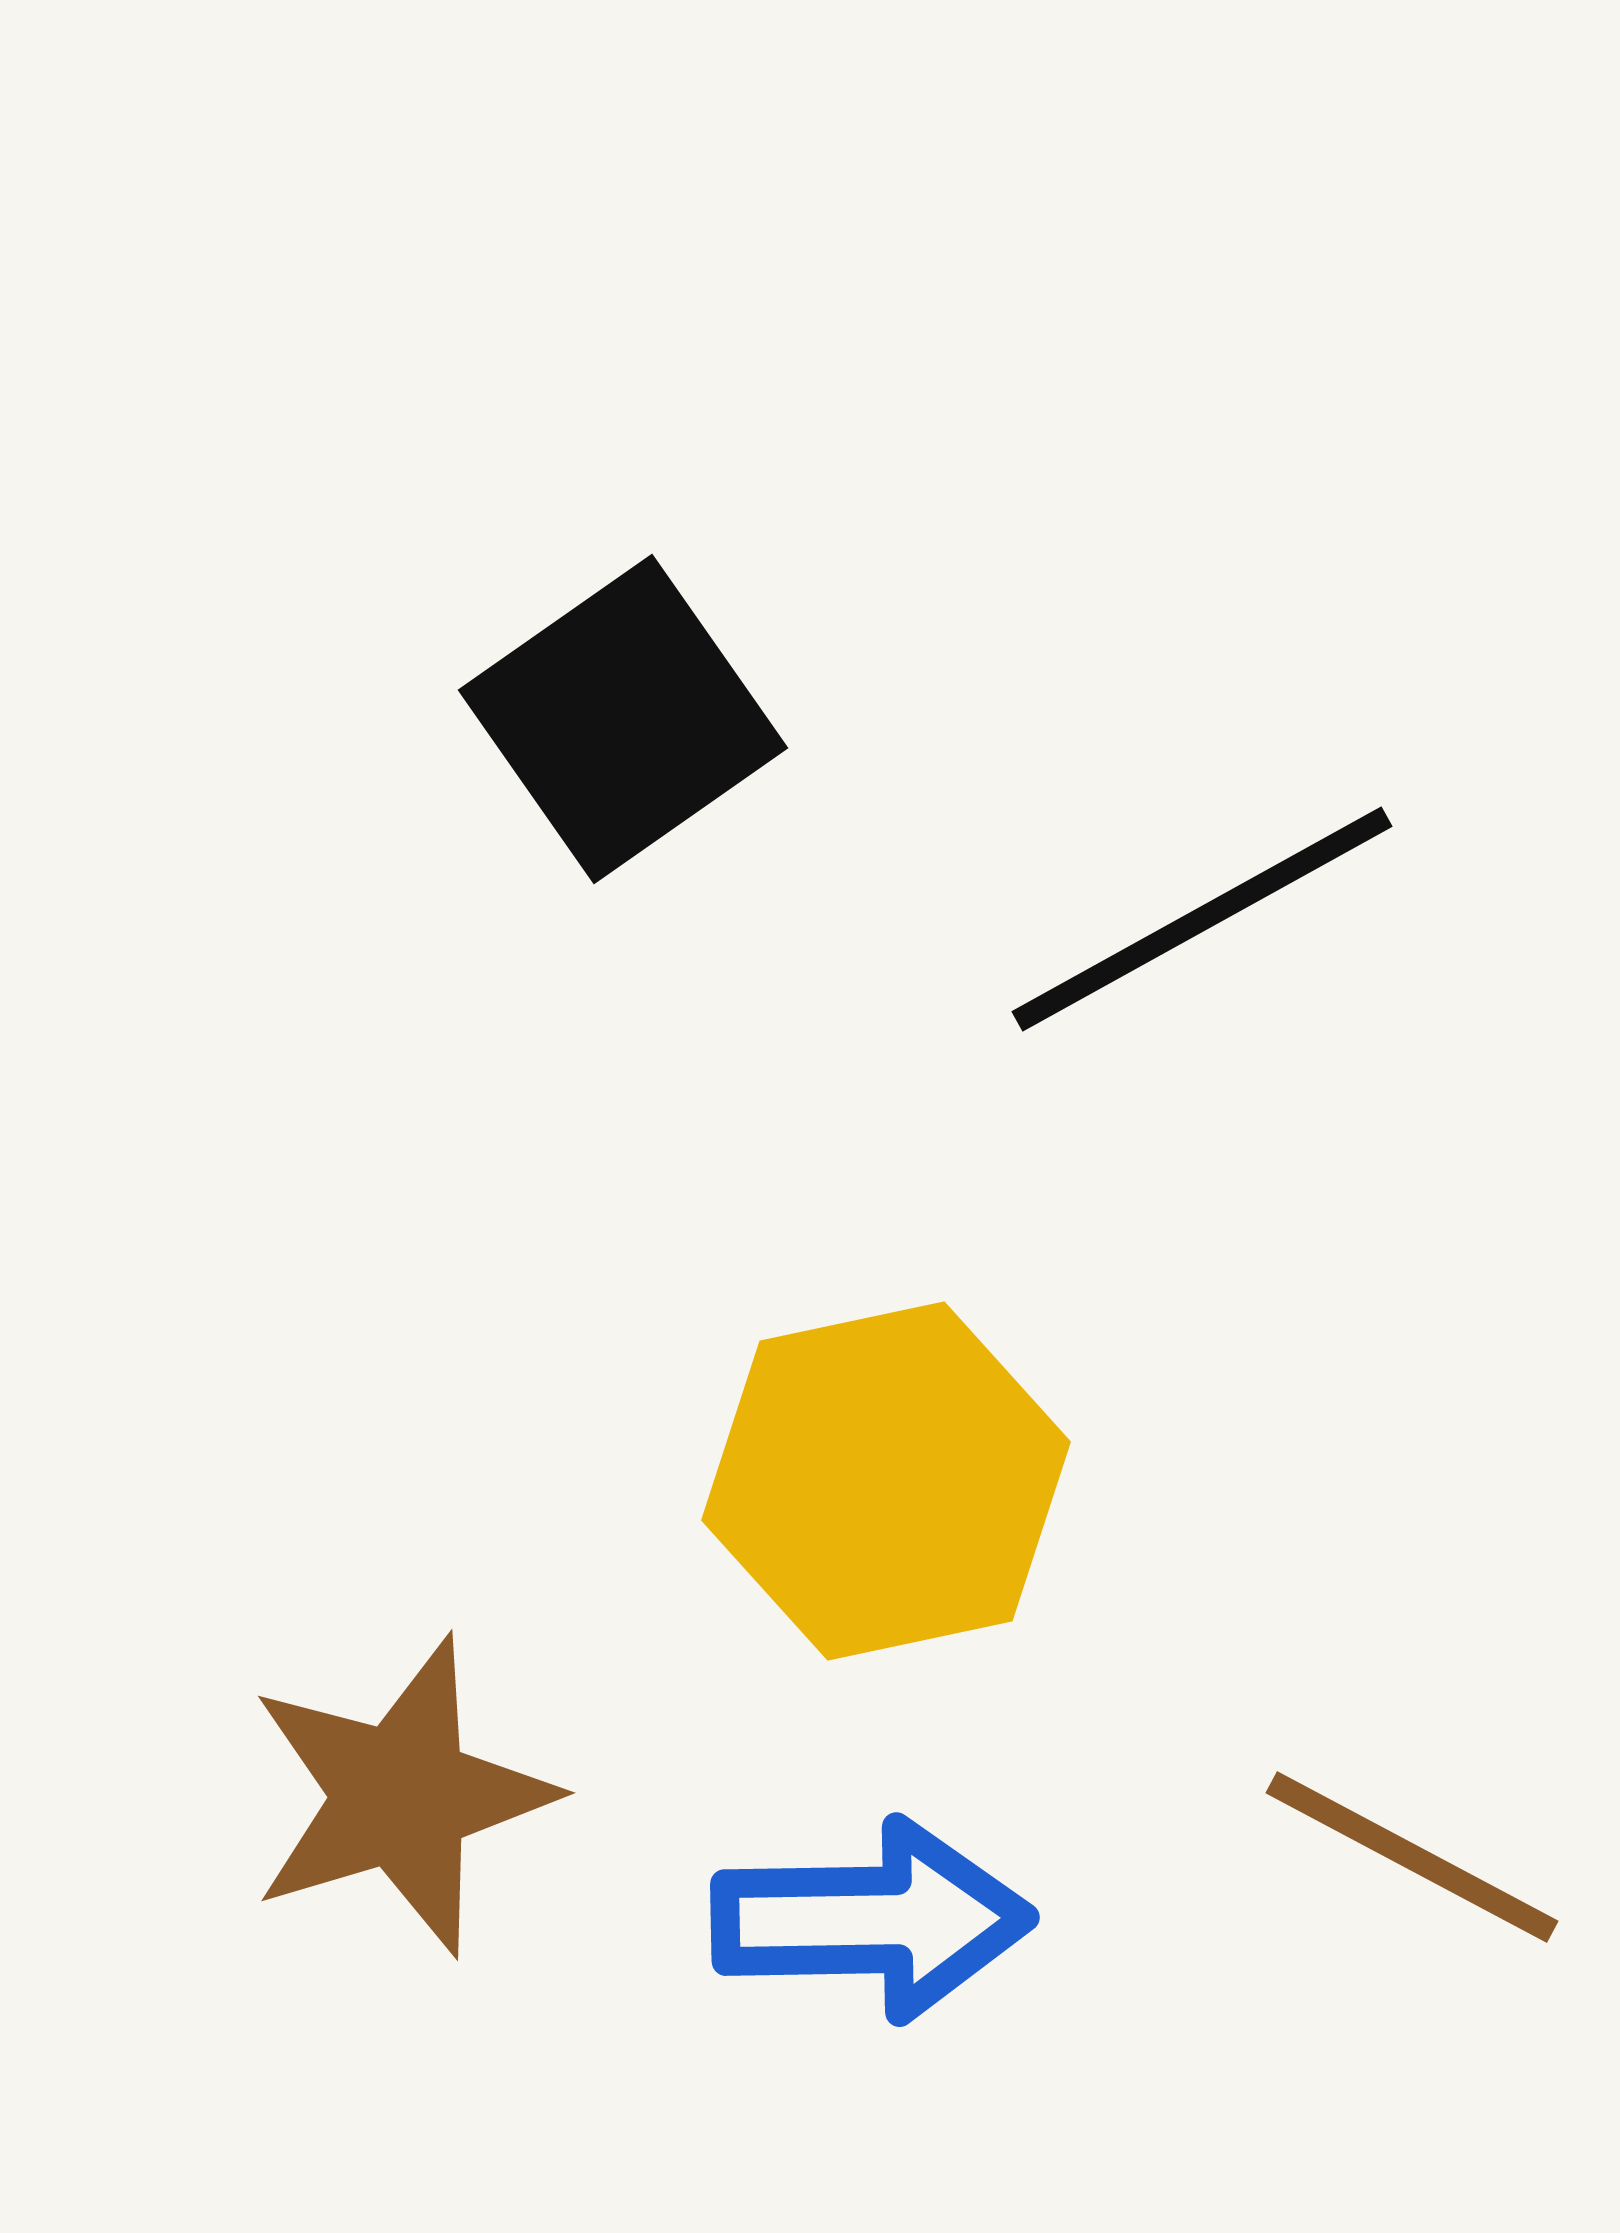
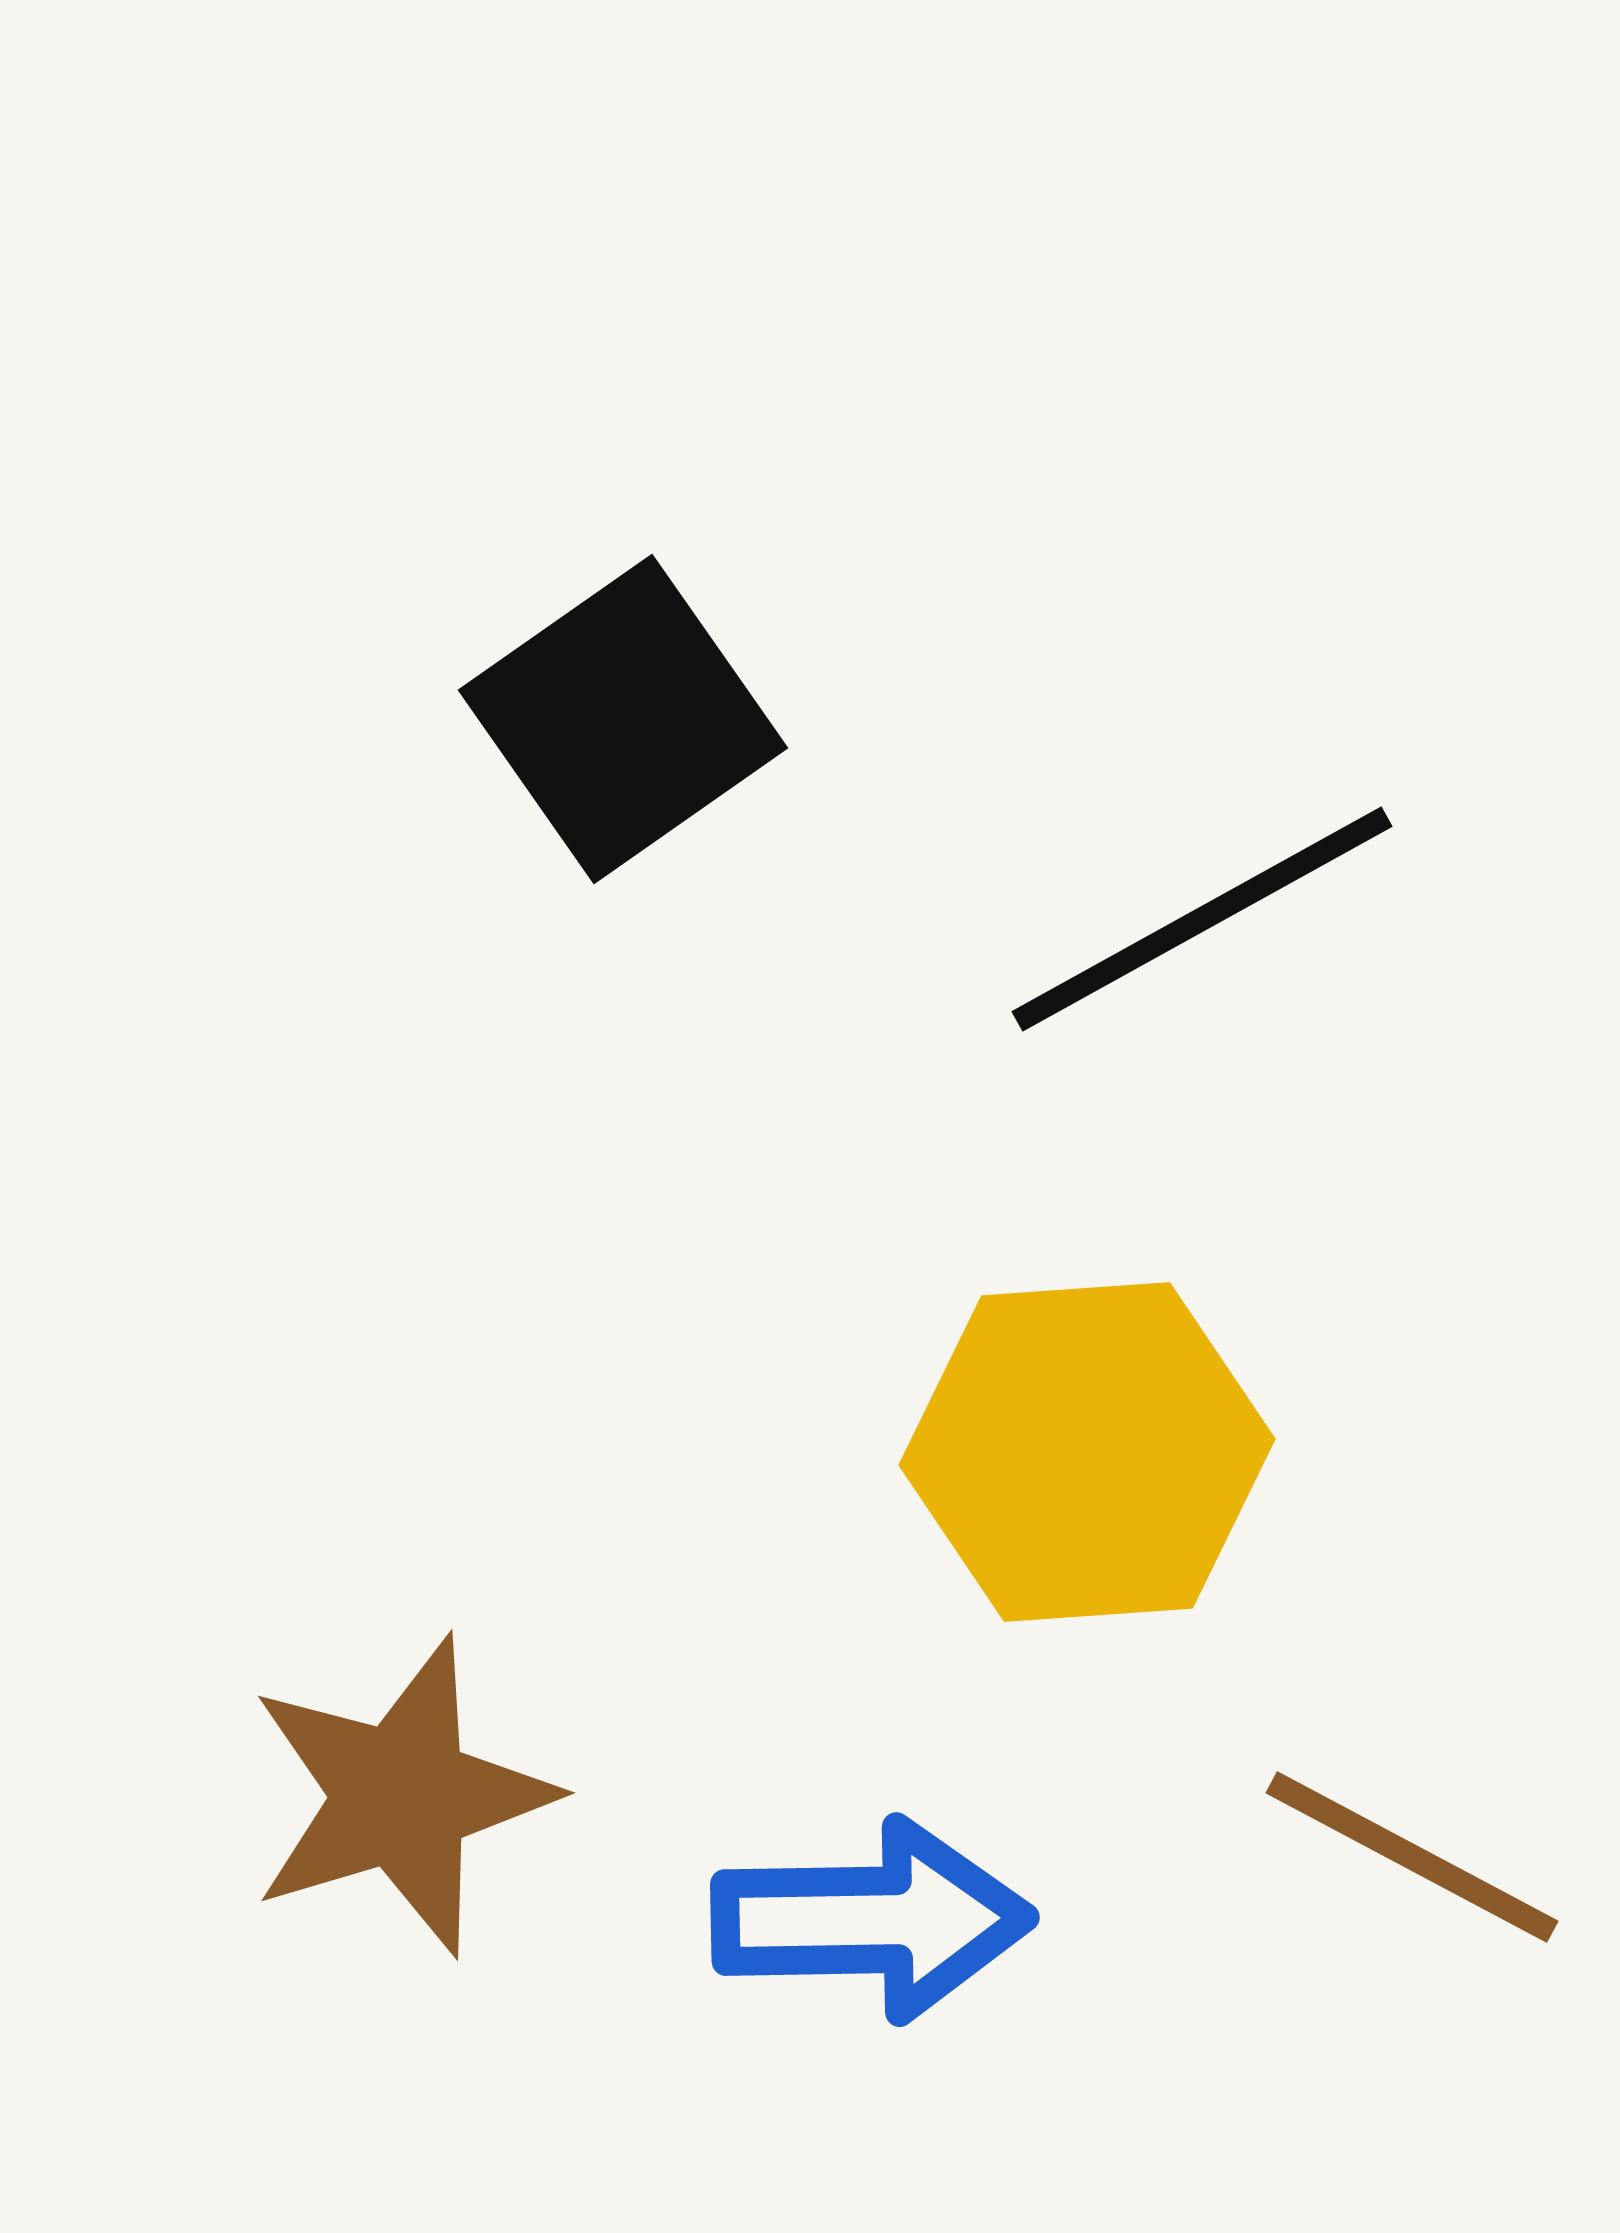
yellow hexagon: moved 201 px right, 29 px up; rotated 8 degrees clockwise
